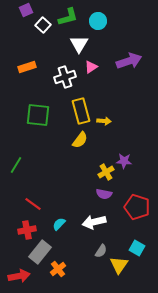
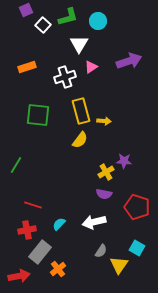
red line: moved 1 px down; rotated 18 degrees counterclockwise
